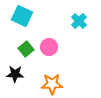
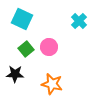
cyan square: moved 3 px down
orange star: rotated 15 degrees clockwise
